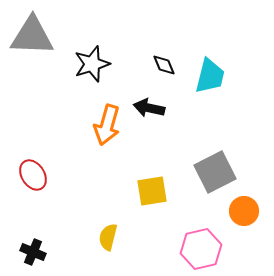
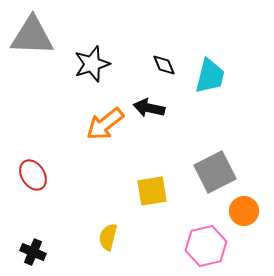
orange arrow: moved 2 px left, 1 px up; rotated 36 degrees clockwise
pink hexagon: moved 5 px right, 3 px up
